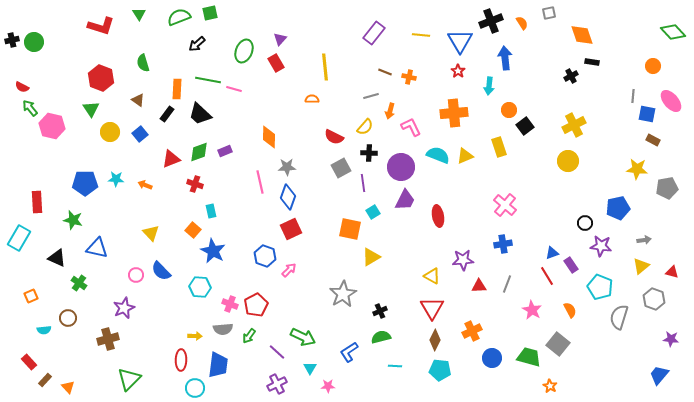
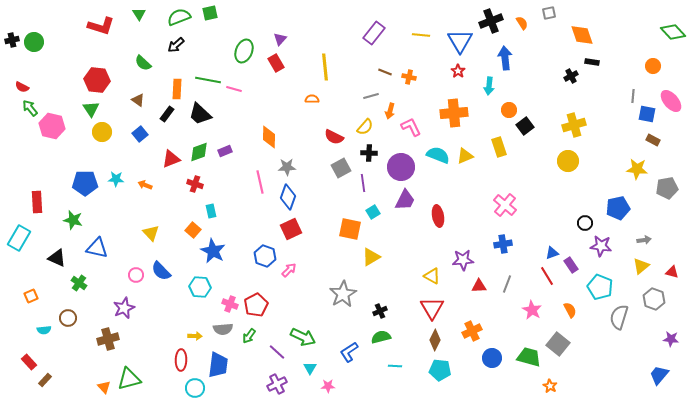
black arrow at (197, 44): moved 21 px left, 1 px down
green semicircle at (143, 63): rotated 30 degrees counterclockwise
red hexagon at (101, 78): moved 4 px left, 2 px down; rotated 15 degrees counterclockwise
yellow cross at (574, 125): rotated 10 degrees clockwise
yellow circle at (110, 132): moved 8 px left
green triangle at (129, 379): rotated 30 degrees clockwise
orange triangle at (68, 387): moved 36 px right
